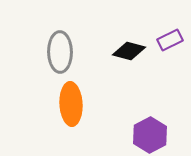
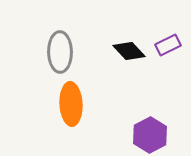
purple rectangle: moved 2 px left, 5 px down
black diamond: rotated 32 degrees clockwise
